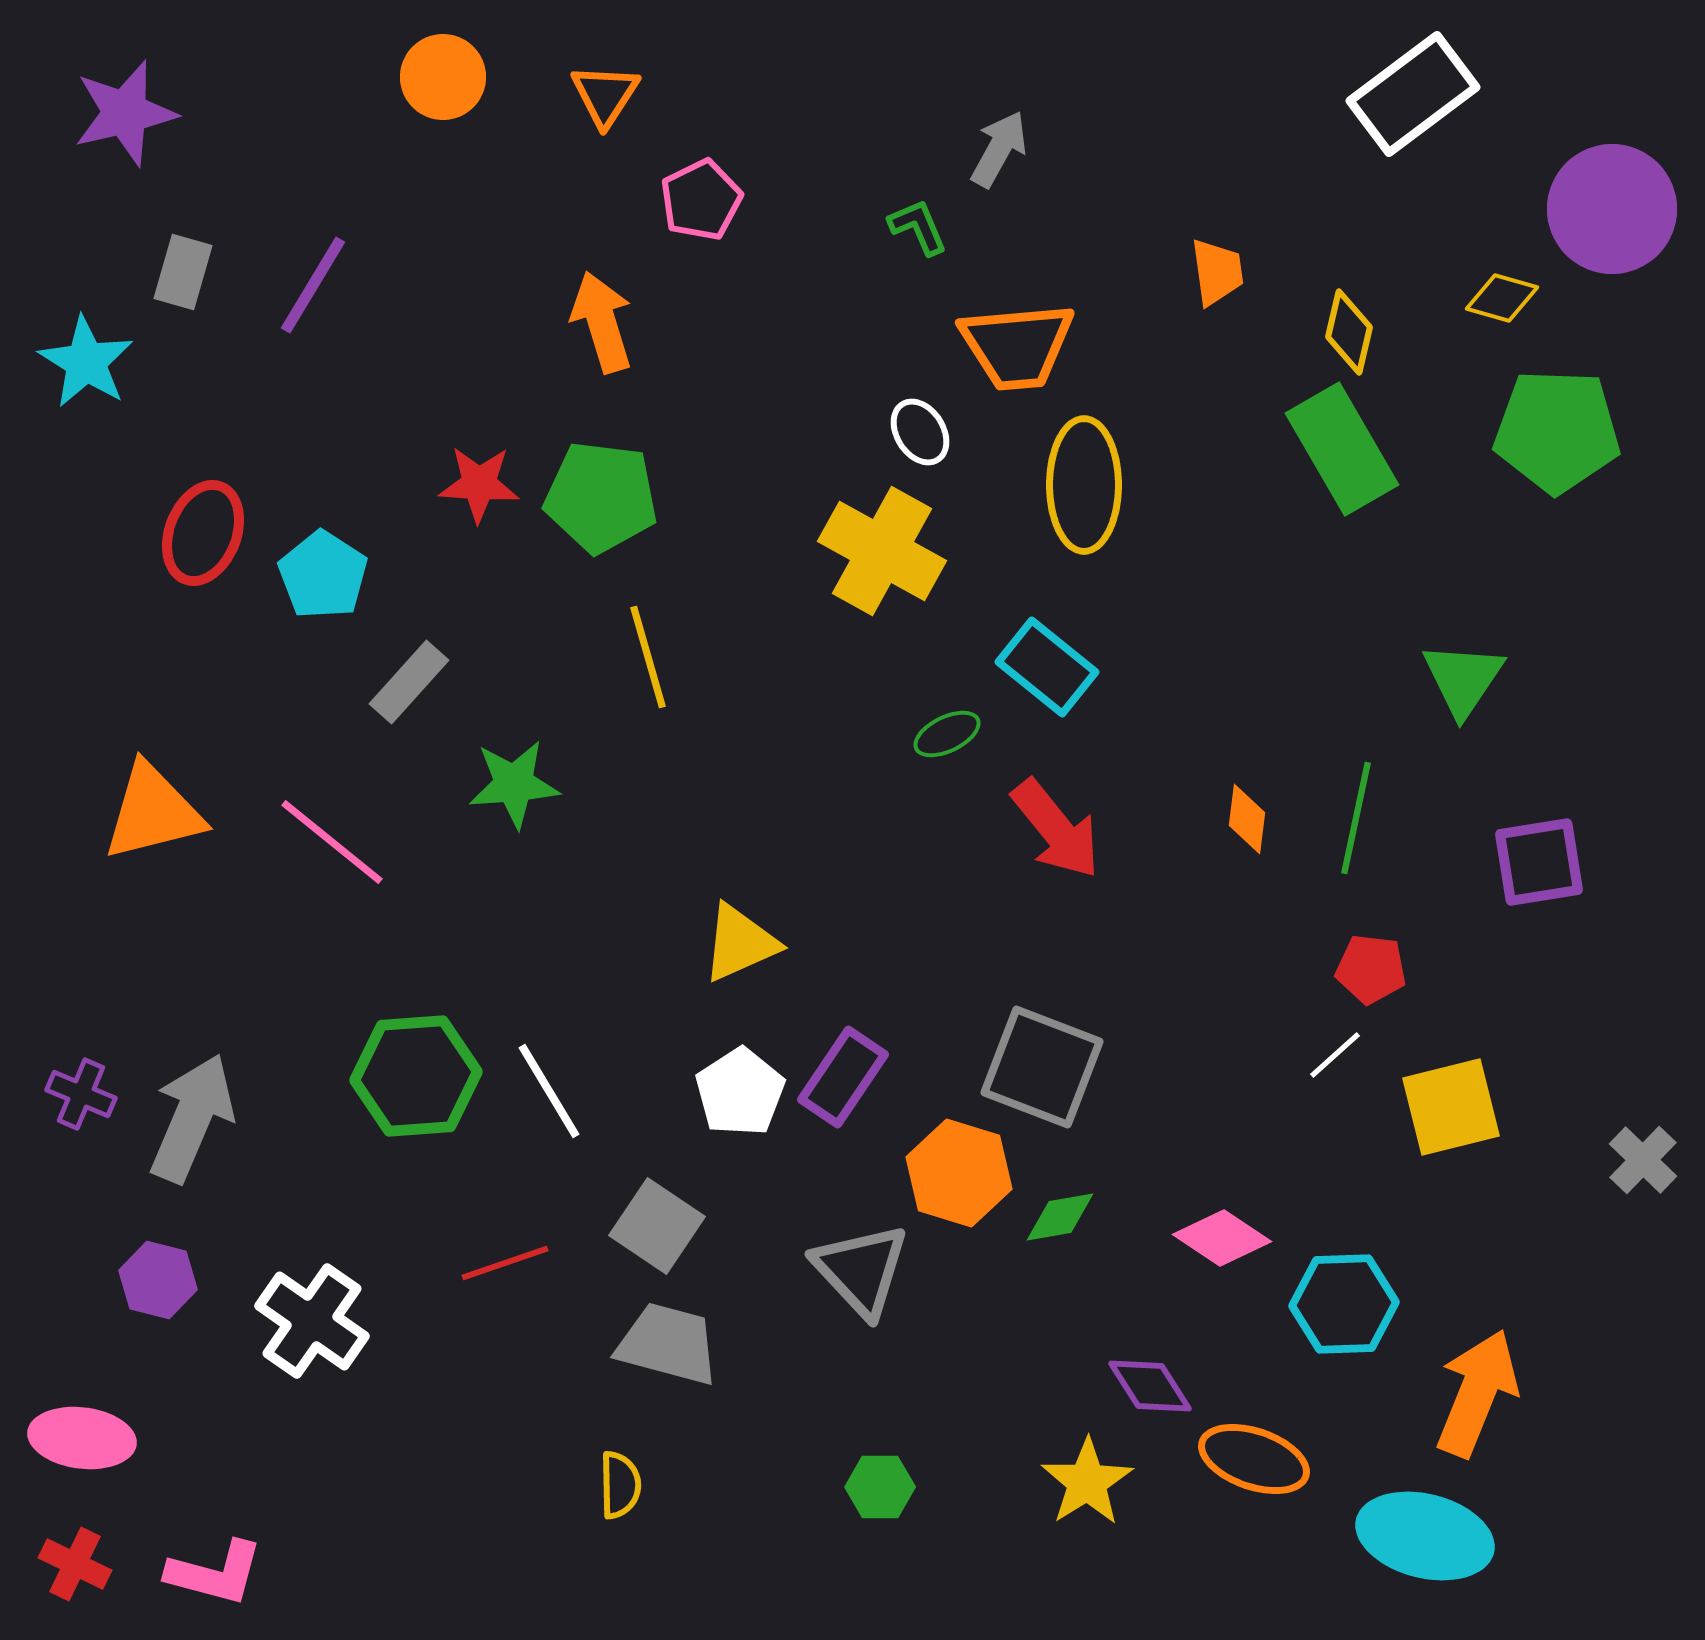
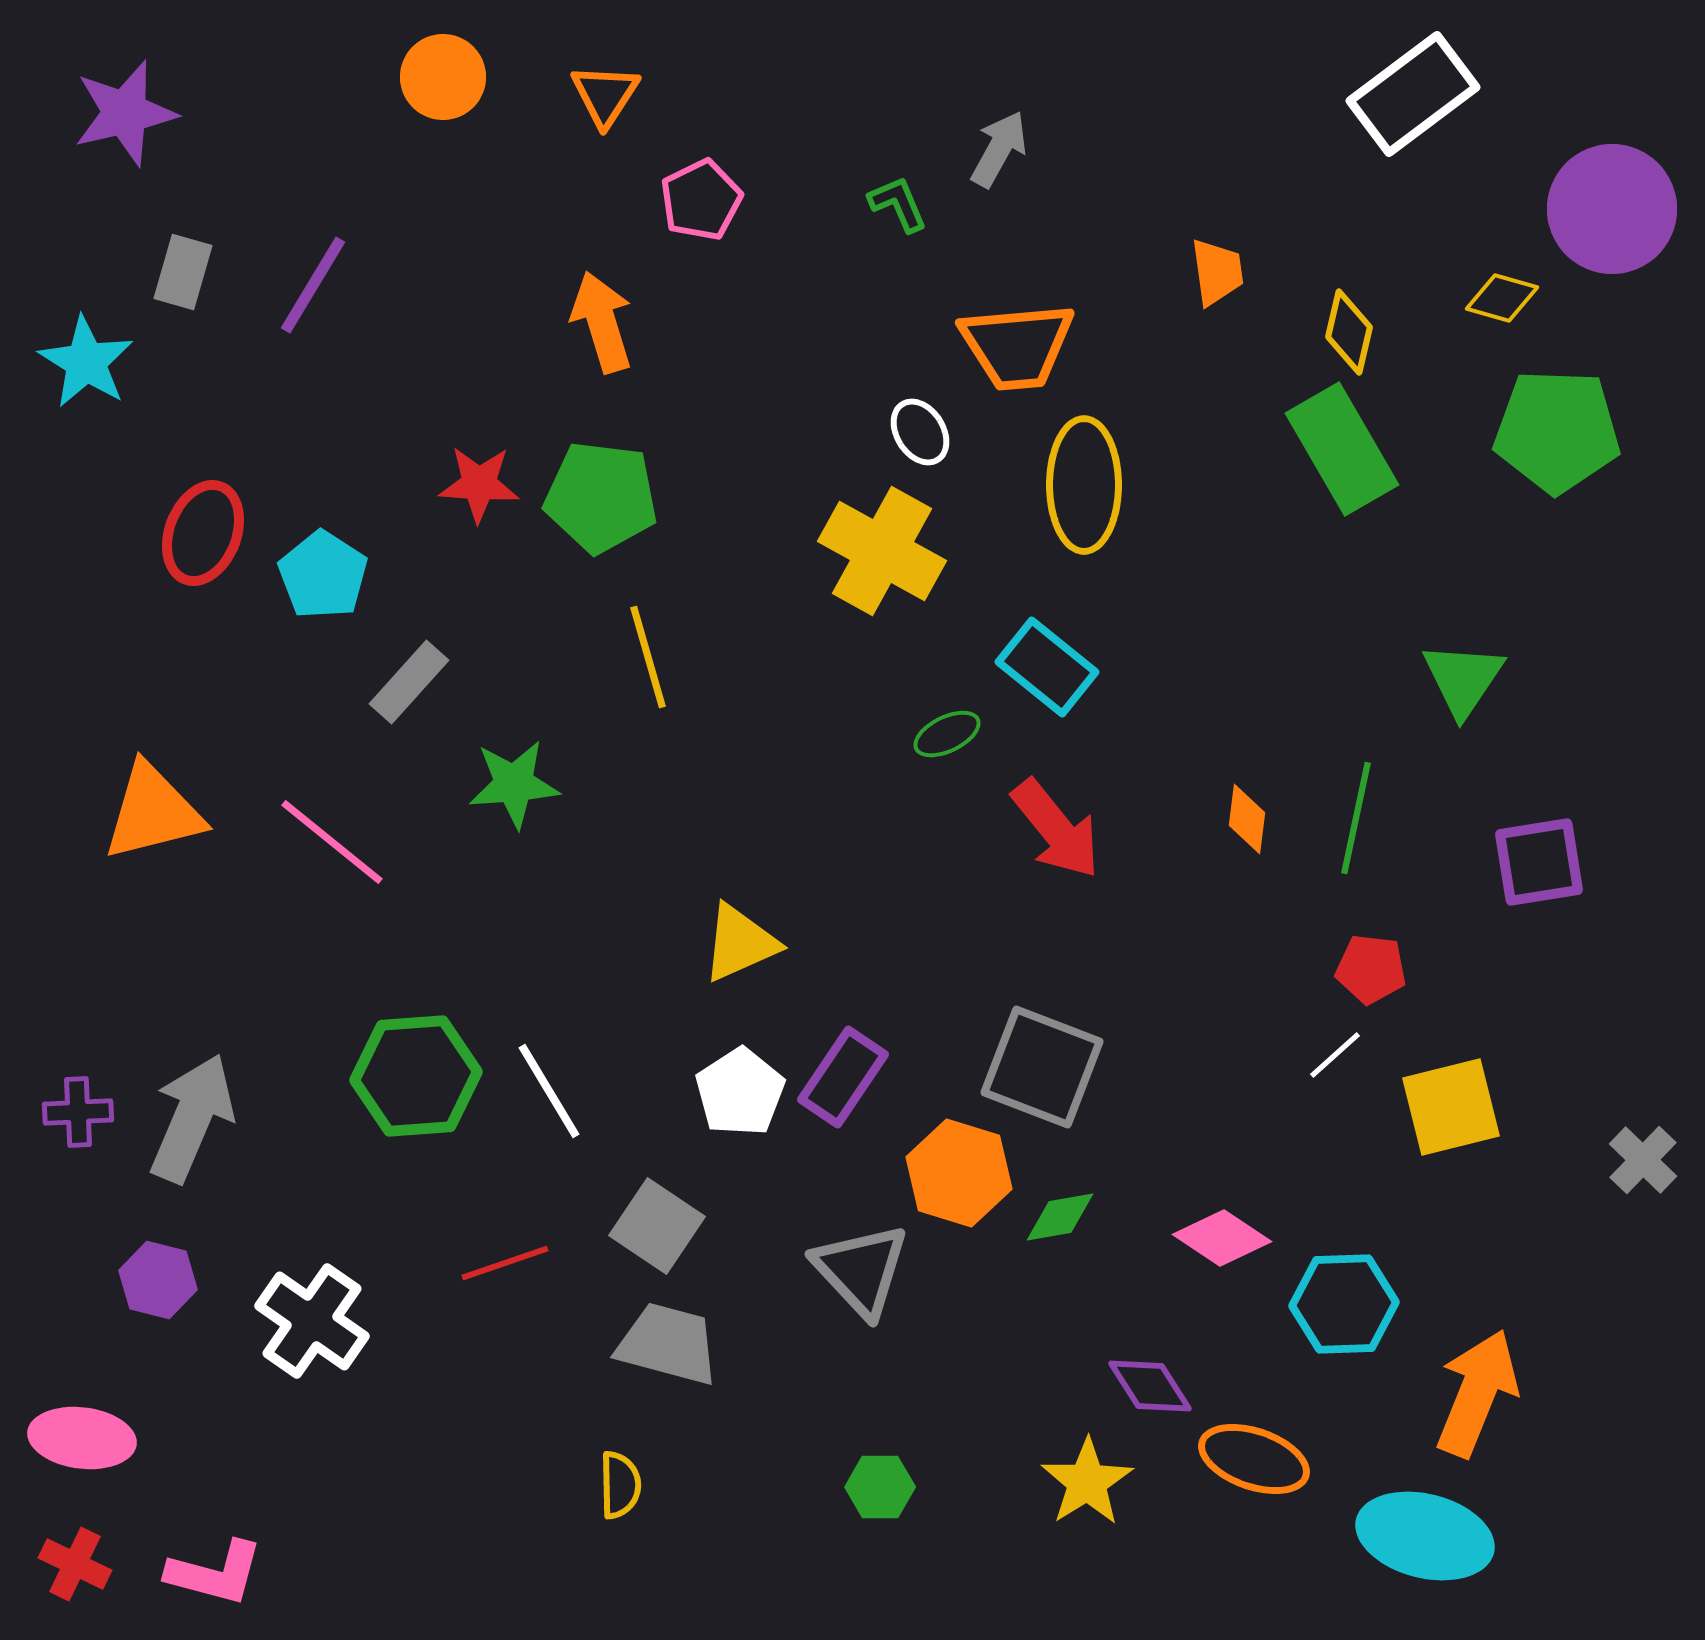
green L-shape at (918, 227): moved 20 px left, 23 px up
purple cross at (81, 1094): moved 3 px left, 18 px down; rotated 26 degrees counterclockwise
